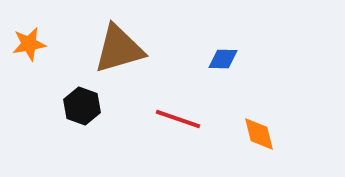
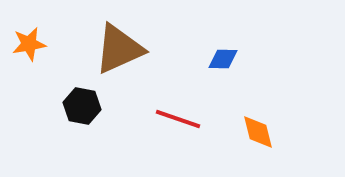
brown triangle: rotated 8 degrees counterclockwise
black hexagon: rotated 9 degrees counterclockwise
orange diamond: moved 1 px left, 2 px up
